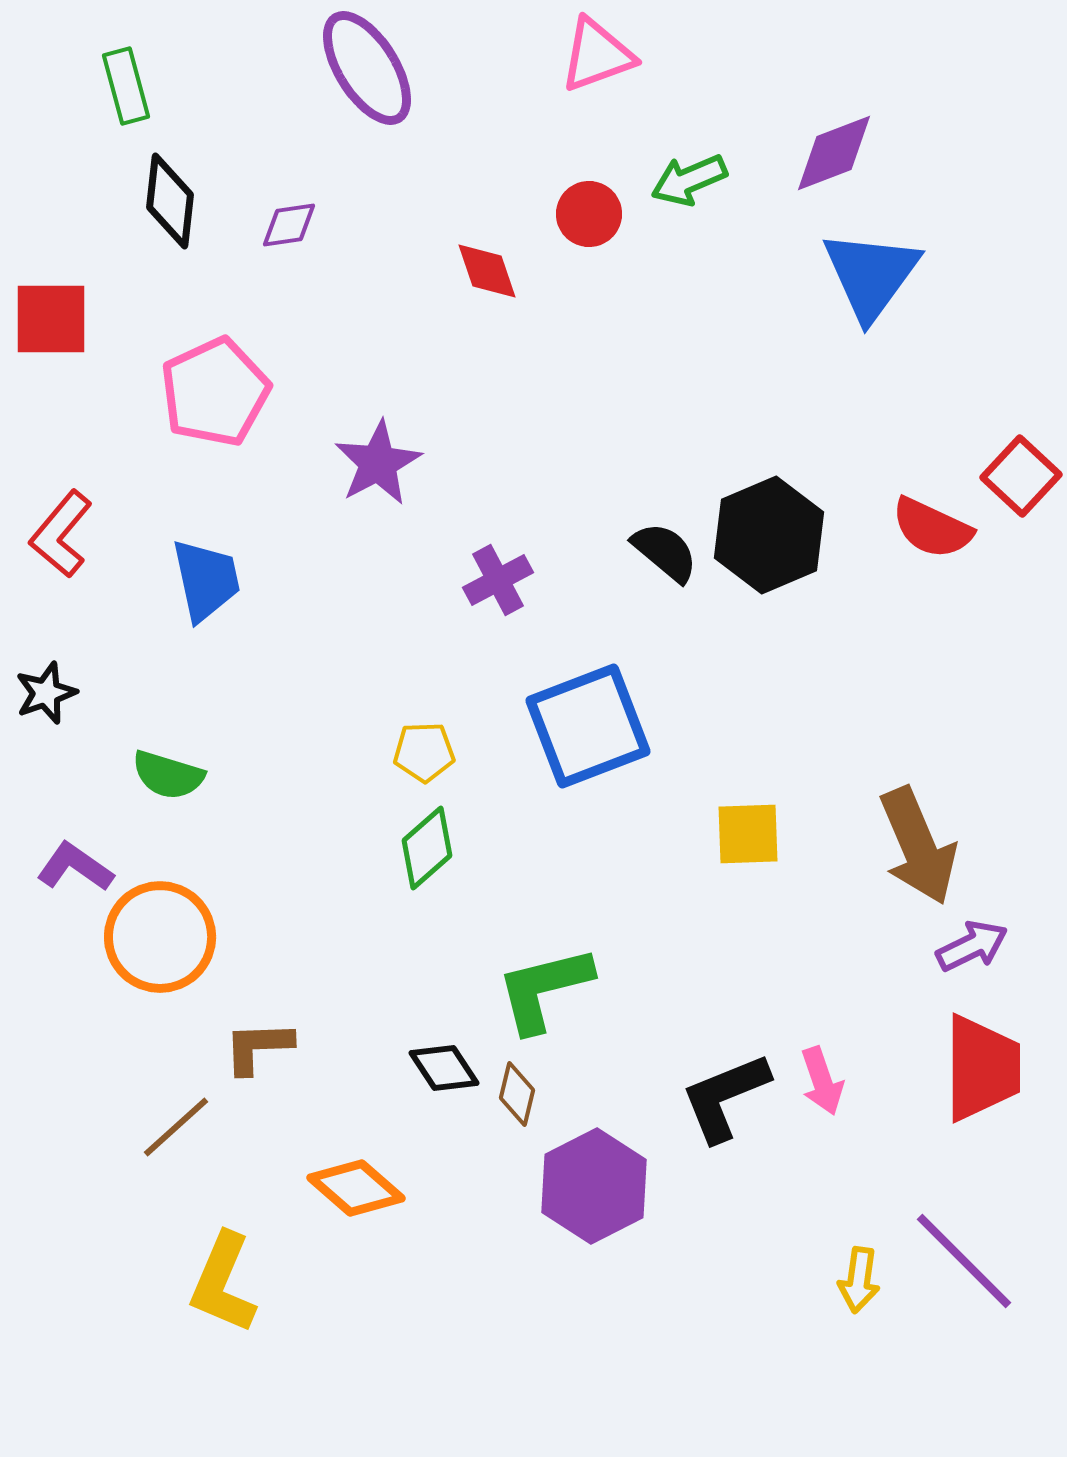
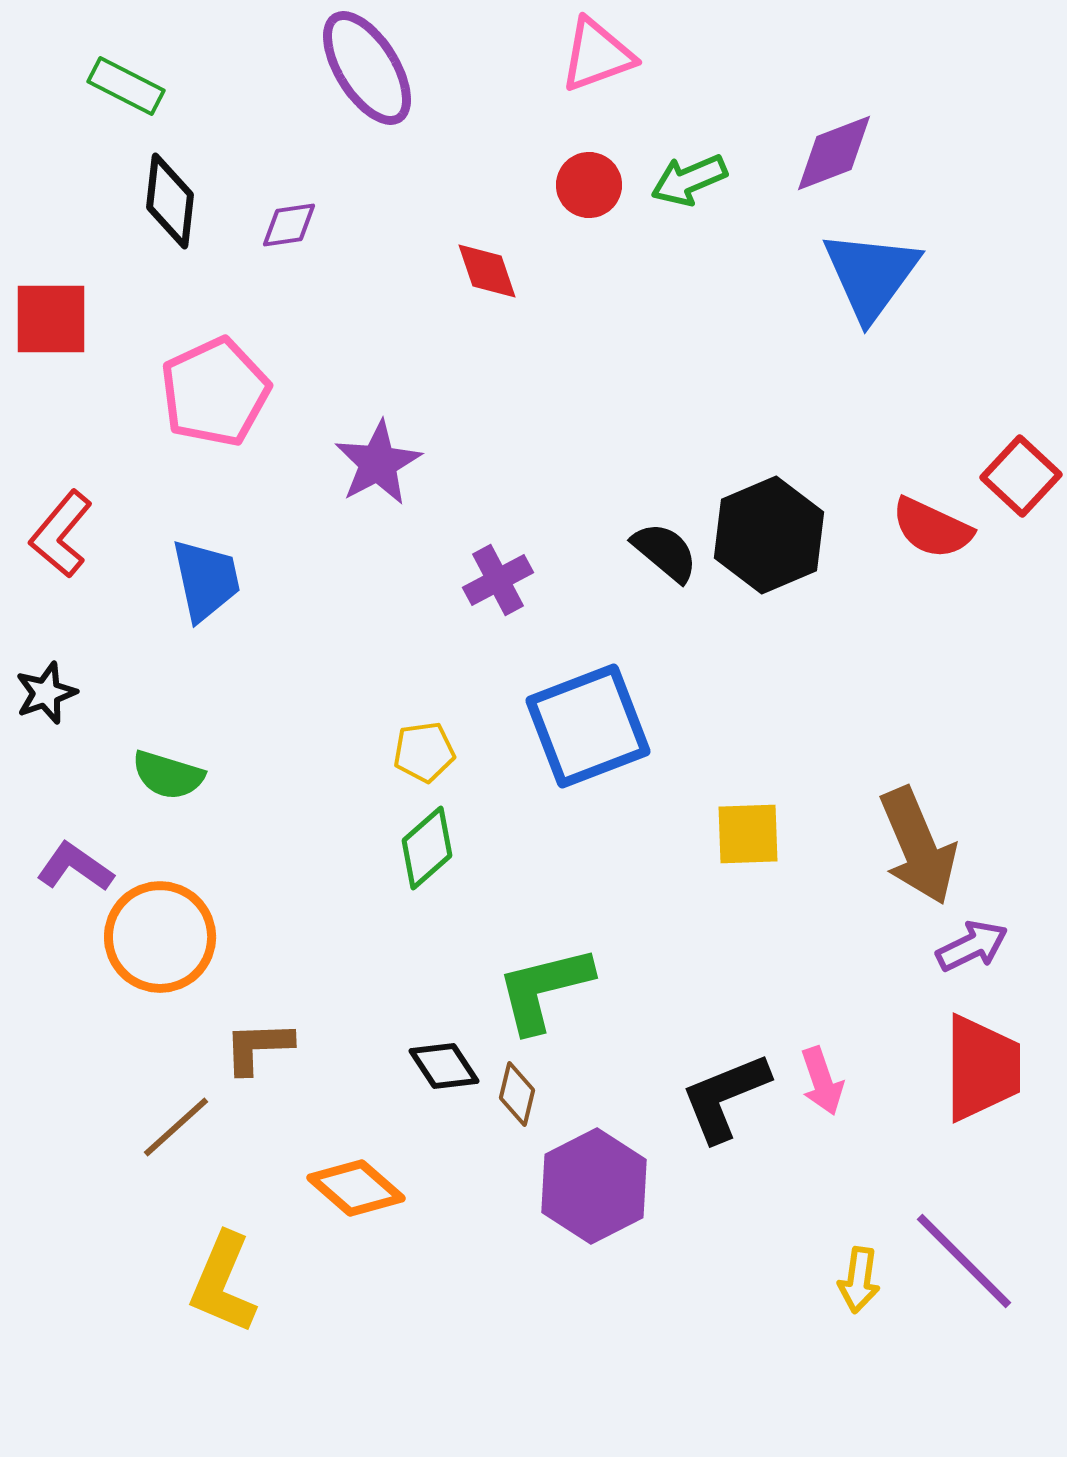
green rectangle at (126, 86): rotated 48 degrees counterclockwise
red circle at (589, 214): moved 29 px up
yellow pentagon at (424, 752): rotated 6 degrees counterclockwise
black diamond at (444, 1068): moved 2 px up
